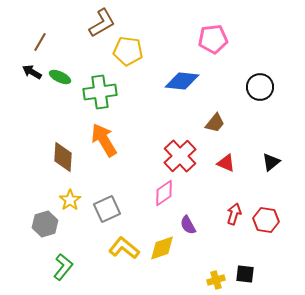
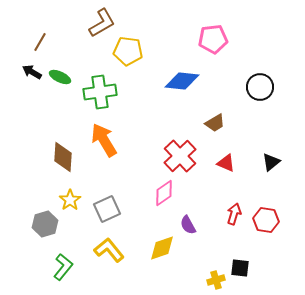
brown trapezoid: rotated 20 degrees clockwise
yellow L-shape: moved 15 px left, 2 px down; rotated 12 degrees clockwise
black square: moved 5 px left, 6 px up
